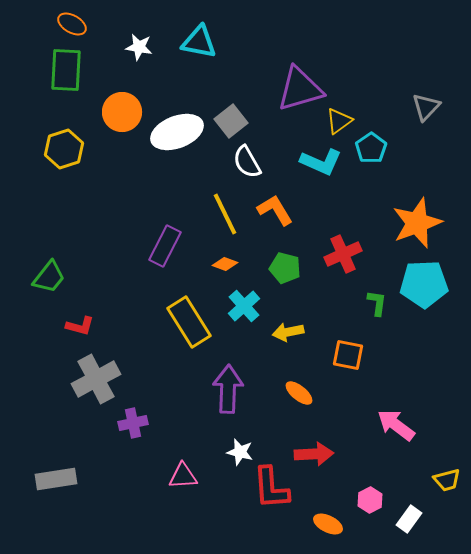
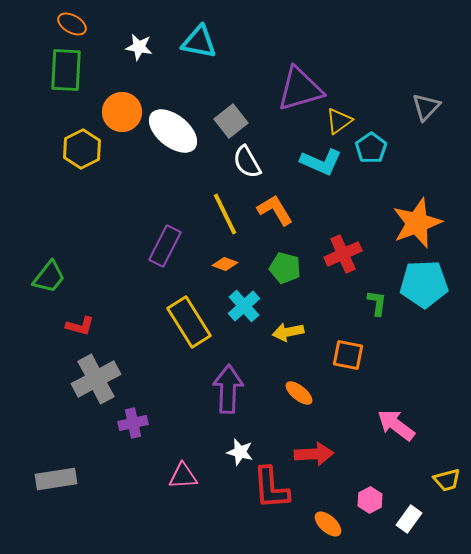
white ellipse at (177, 132): moved 4 px left, 1 px up; rotated 60 degrees clockwise
yellow hexagon at (64, 149): moved 18 px right; rotated 9 degrees counterclockwise
orange ellipse at (328, 524): rotated 16 degrees clockwise
